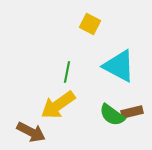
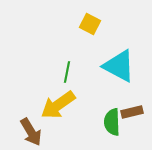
green semicircle: moved 7 px down; rotated 52 degrees clockwise
brown arrow: rotated 32 degrees clockwise
